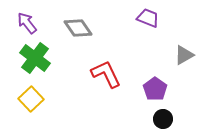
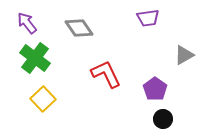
purple trapezoid: rotated 150 degrees clockwise
gray diamond: moved 1 px right
yellow square: moved 12 px right
